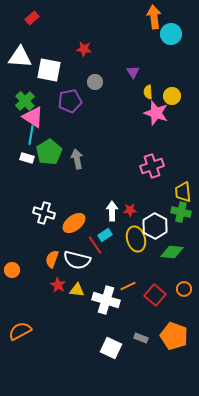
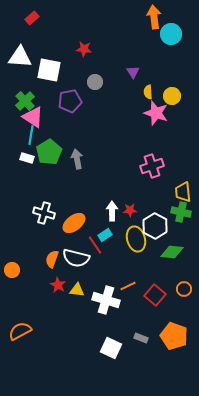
white semicircle at (77, 260): moved 1 px left, 2 px up
